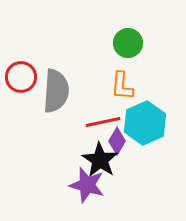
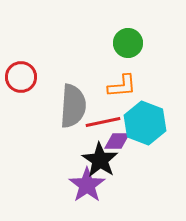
orange L-shape: rotated 100 degrees counterclockwise
gray semicircle: moved 17 px right, 15 px down
cyan hexagon: rotated 15 degrees counterclockwise
purple diamond: rotated 60 degrees clockwise
purple star: rotated 21 degrees clockwise
